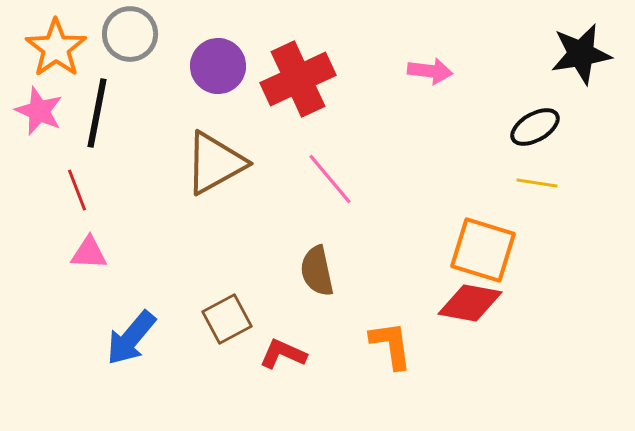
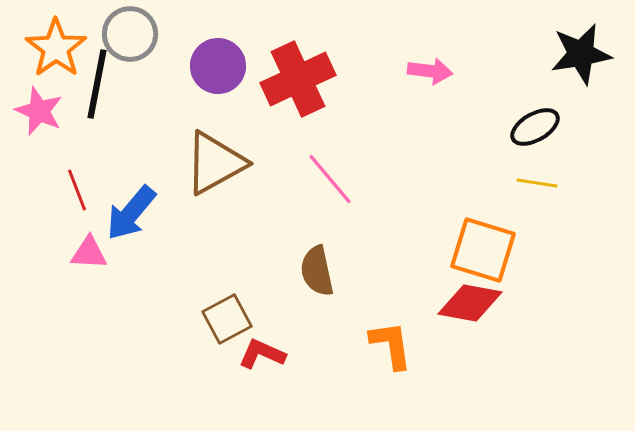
black line: moved 29 px up
blue arrow: moved 125 px up
red L-shape: moved 21 px left
